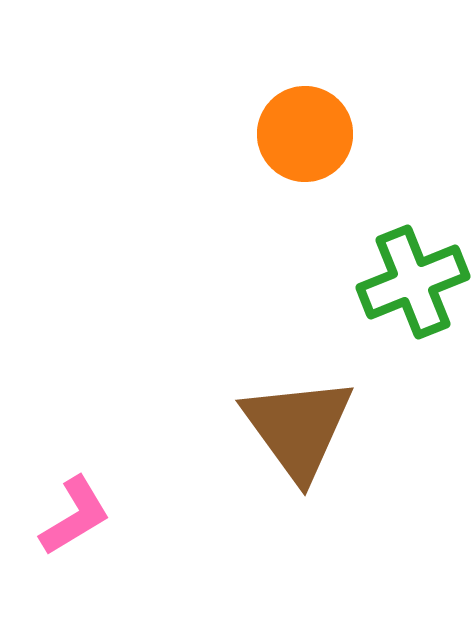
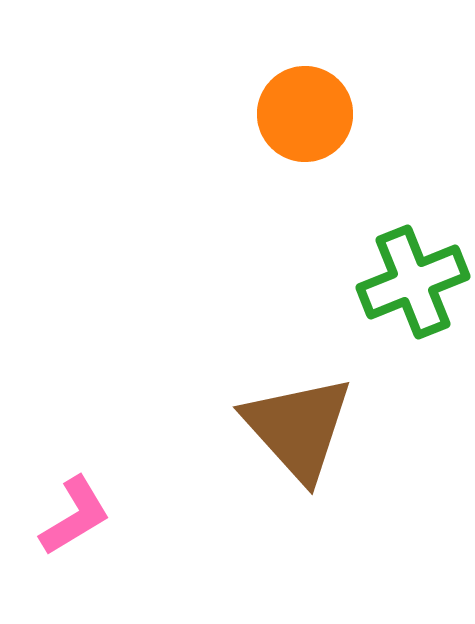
orange circle: moved 20 px up
brown triangle: rotated 6 degrees counterclockwise
